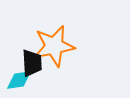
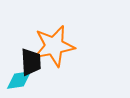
black trapezoid: moved 1 px left, 1 px up
